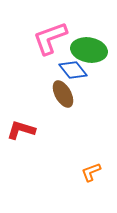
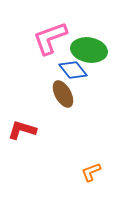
red L-shape: moved 1 px right
